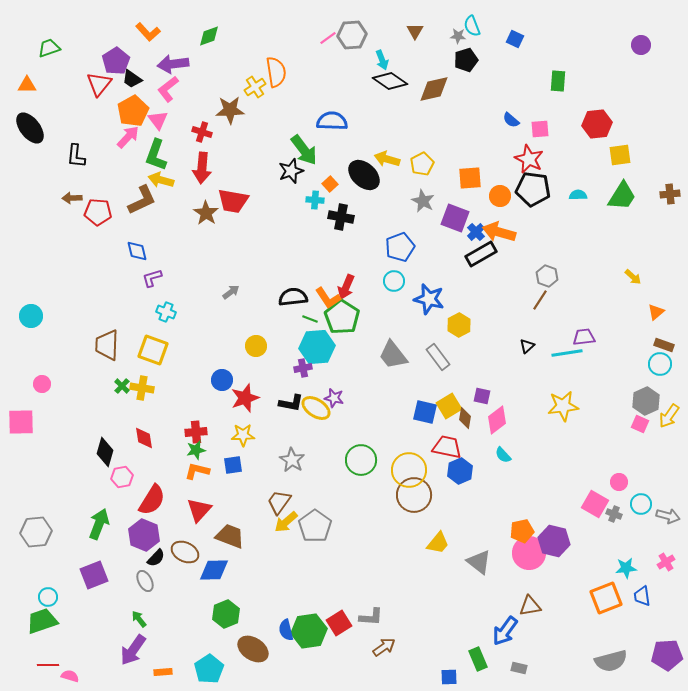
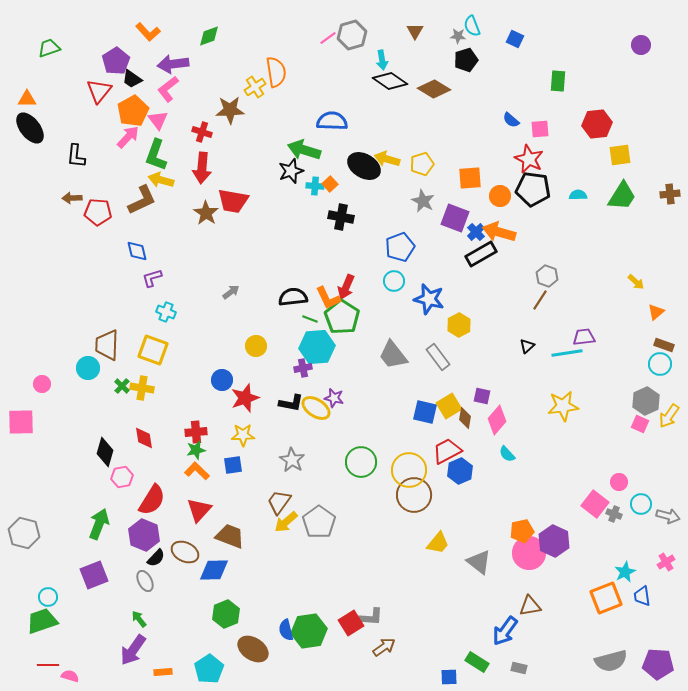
gray hexagon at (352, 35): rotated 12 degrees counterclockwise
cyan arrow at (382, 60): rotated 12 degrees clockwise
red triangle at (99, 84): moved 7 px down
orange triangle at (27, 85): moved 14 px down
brown diamond at (434, 89): rotated 44 degrees clockwise
green arrow at (304, 150): rotated 144 degrees clockwise
yellow pentagon at (422, 164): rotated 10 degrees clockwise
black ellipse at (364, 175): moved 9 px up; rotated 12 degrees counterclockwise
cyan cross at (315, 200): moved 14 px up
yellow arrow at (633, 277): moved 3 px right, 5 px down
orange L-shape at (328, 298): rotated 8 degrees clockwise
cyan circle at (31, 316): moved 57 px right, 52 px down
pink diamond at (497, 420): rotated 12 degrees counterclockwise
red trapezoid at (447, 447): moved 4 px down; rotated 40 degrees counterclockwise
cyan semicircle at (503, 455): moved 4 px right, 1 px up
green circle at (361, 460): moved 2 px down
orange L-shape at (197, 471): rotated 30 degrees clockwise
pink square at (595, 504): rotated 8 degrees clockwise
gray pentagon at (315, 526): moved 4 px right, 4 px up
gray hexagon at (36, 532): moved 12 px left, 1 px down; rotated 20 degrees clockwise
purple hexagon at (554, 541): rotated 12 degrees clockwise
cyan star at (626, 568): moved 1 px left, 4 px down; rotated 20 degrees counterclockwise
red square at (339, 623): moved 12 px right
purple pentagon at (667, 655): moved 9 px left, 9 px down; rotated 8 degrees clockwise
green rectangle at (478, 659): moved 1 px left, 3 px down; rotated 35 degrees counterclockwise
